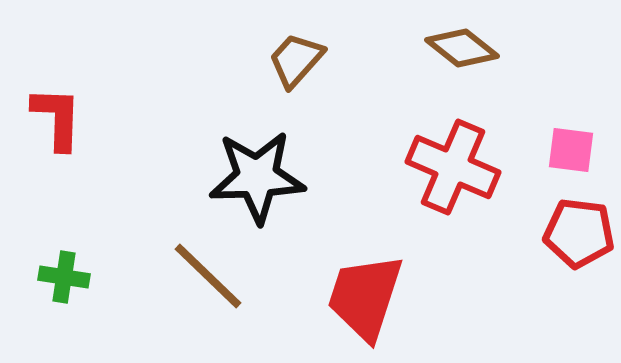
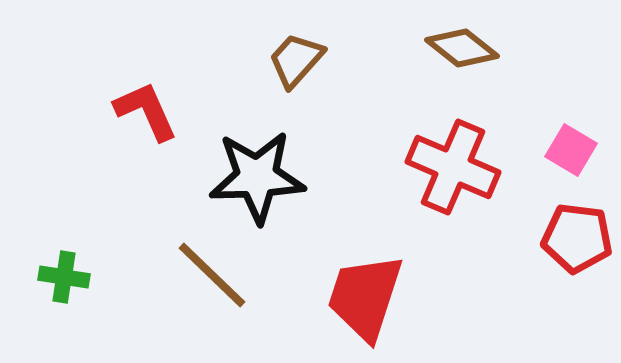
red L-shape: moved 89 px right, 7 px up; rotated 26 degrees counterclockwise
pink square: rotated 24 degrees clockwise
red pentagon: moved 2 px left, 5 px down
brown line: moved 4 px right, 1 px up
